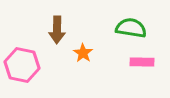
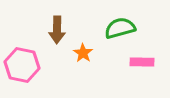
green semicircle: moved 11 px left; rotated 24 degrees counterclockwise
